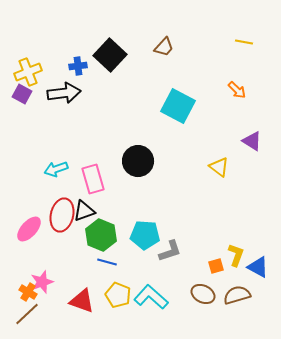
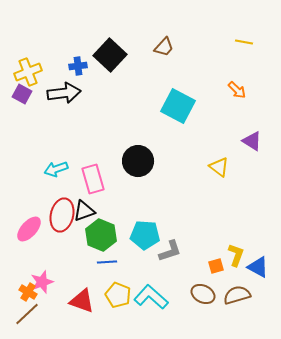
blue line: rotated 18 degrees counterclockwise
